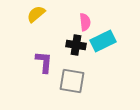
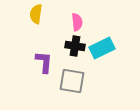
yellow semicircle: rotated 42 degrees counterclockwise
pink semicircle: moved 8 px left
cyan rectangle: moved 1 px left, 7 px down
black cross: moved 1 px left, 1 px down
